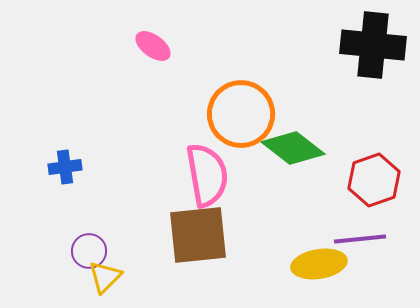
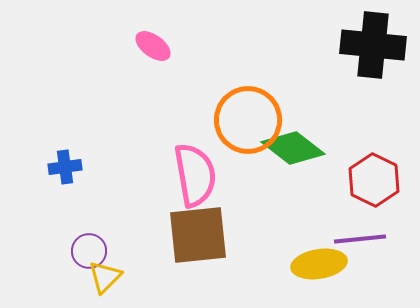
orange circle: moved 7 px right, 6 px down
pink semicircle: moved 12 px left
red hexagon: rotated 15 degrees counterclockwise
